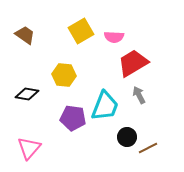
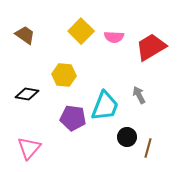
yellow square: rotated 15 degrees counterclockwise
red trapezoid: moved 18 px right, 16 px up
brown line: rotated 48 degrees counterclockwise
